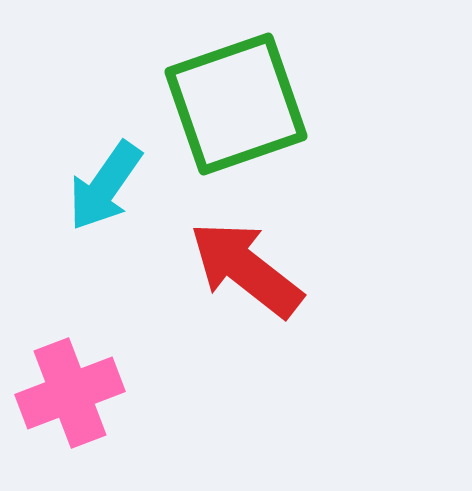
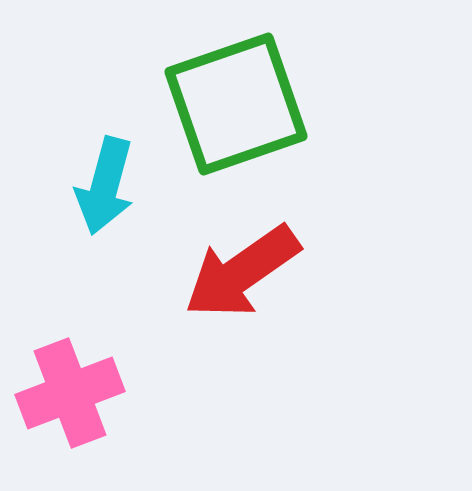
cyan arrow: rotated 20 degrees counterclockwise
red arrow: moved 4 px left, 3 px down; rotated 73 degrees counterclockwise
